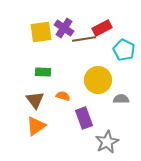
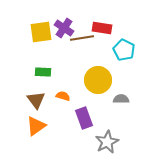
red rectangle: rotated 36 degrees clockwise
brown line: moved 2 px left, 1 px up
brown triangle: moved 1 px right
